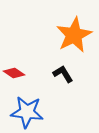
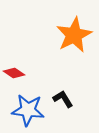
black L-shape: moved 25 px down
blue star: moved 1 px right, 2 px up
